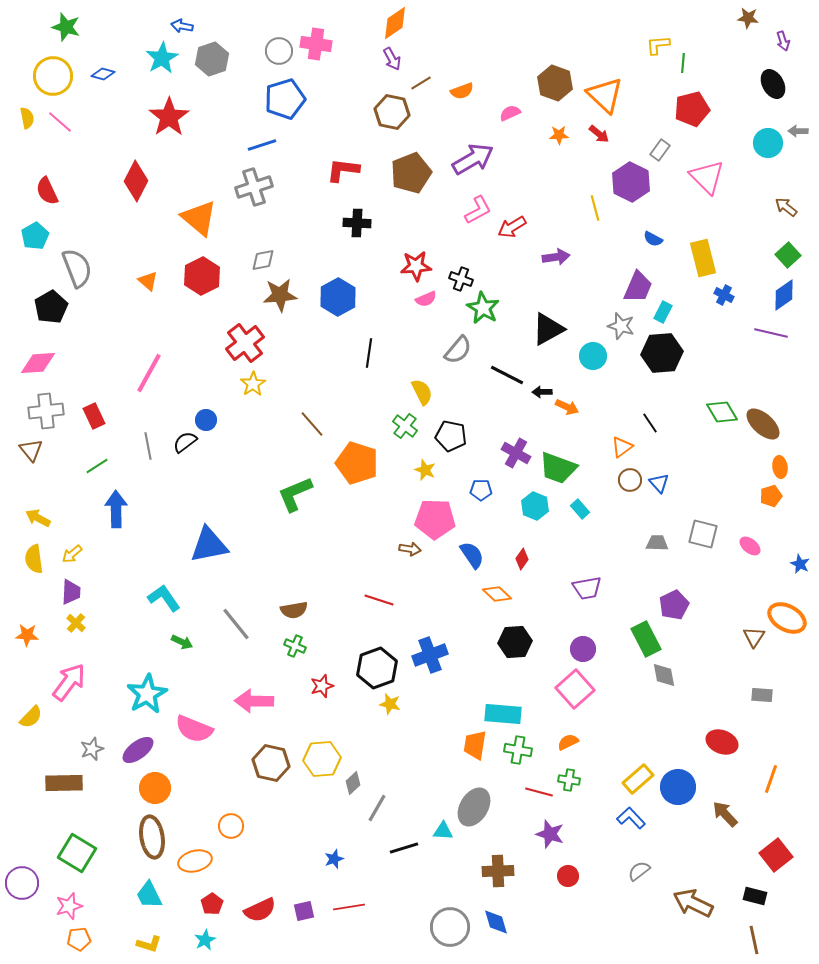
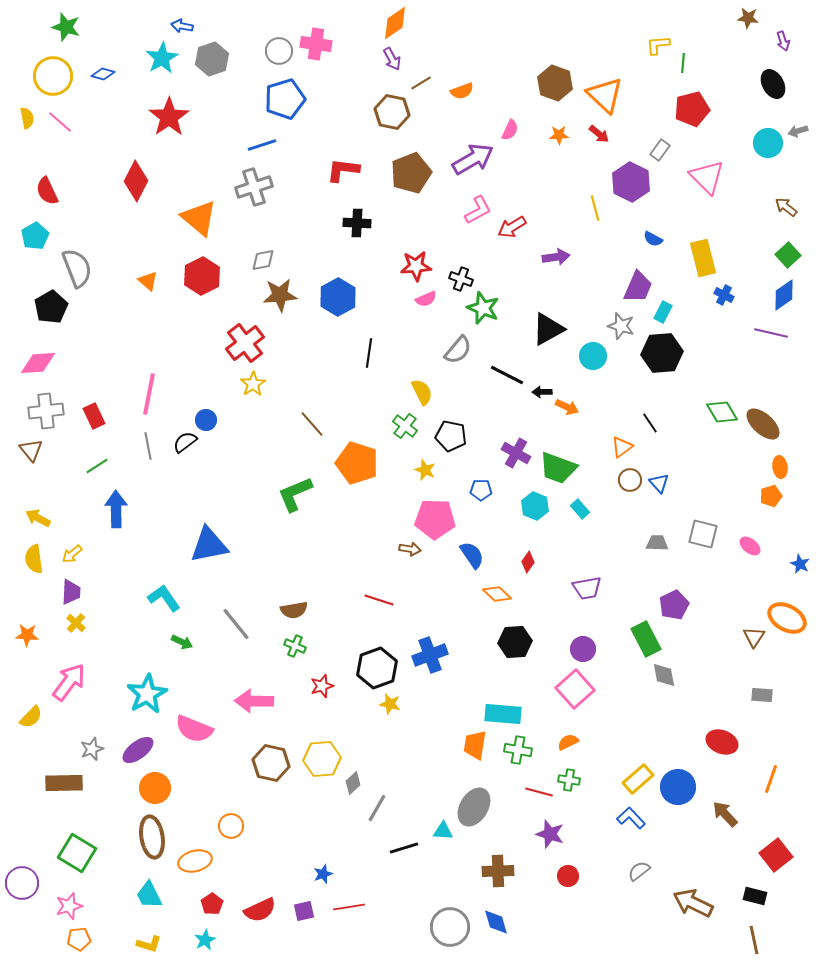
pink semicircle at (510, 113): moved 17 px down; rotated 140 degrees clockwise
gray arrow at (798, 131): rotated 18 degrees counterclockwise
green star at (483, 308): rotated 8 degrees counterclockwise
pink line at (149, 373): moved 21 px down; rotated 18 degrees counterclockwise
red diamond at (522, 559): moved 6 px right, 3 px down
blue star at (334, 859): moved 11 px left, 15 px down
